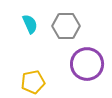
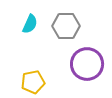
cyan semicircle: rotated 48 degrees clockwise
